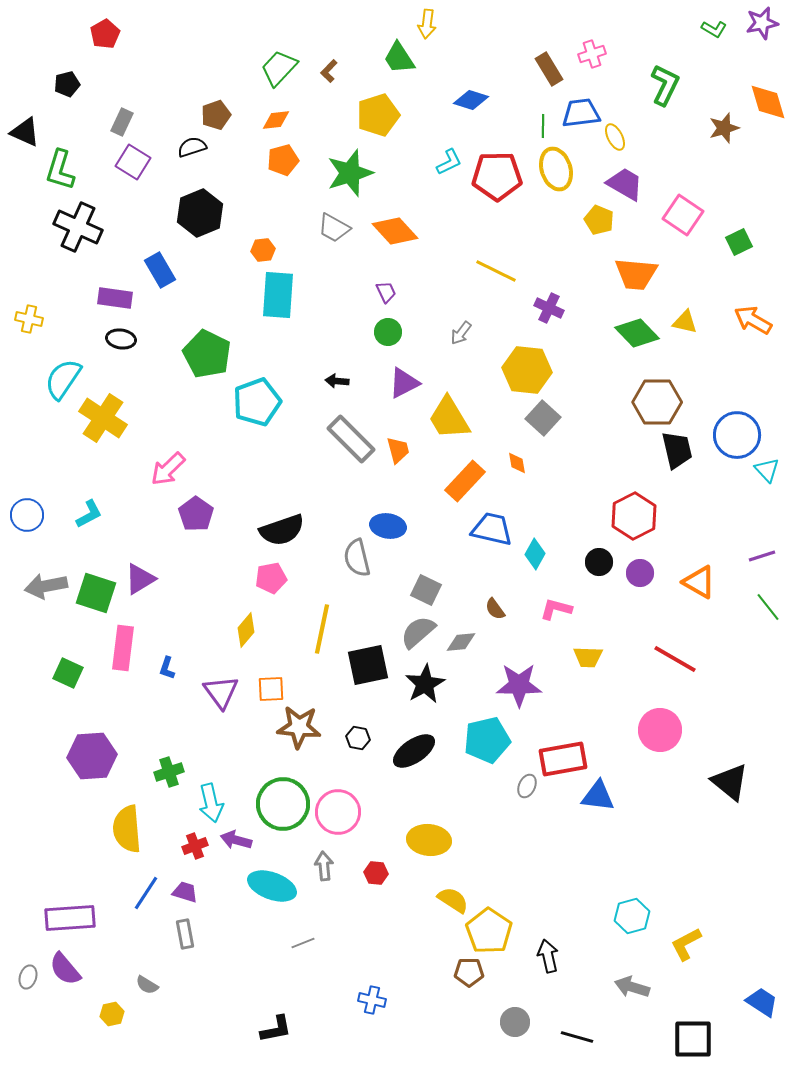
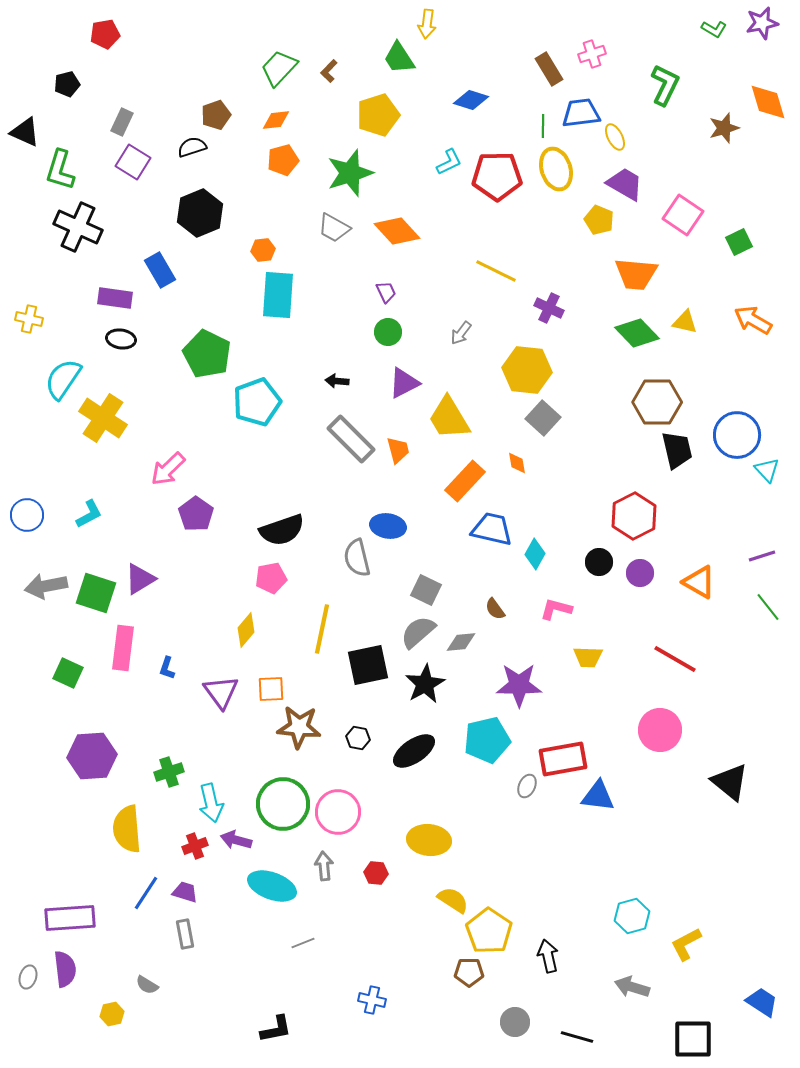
red pentagon at (105, 34): rotated 20 degrees clockwise
orange diamond at (395, 231): moved 2 px right
purple semicircle at (65, 969): rotated 147 degrees counterclockwise
